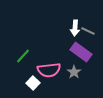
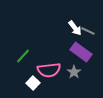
white arrow: rotated 42 degrees counterclockwise
